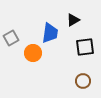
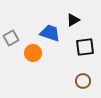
blue trapezoid: rotated 80 degrees counterclockwise
